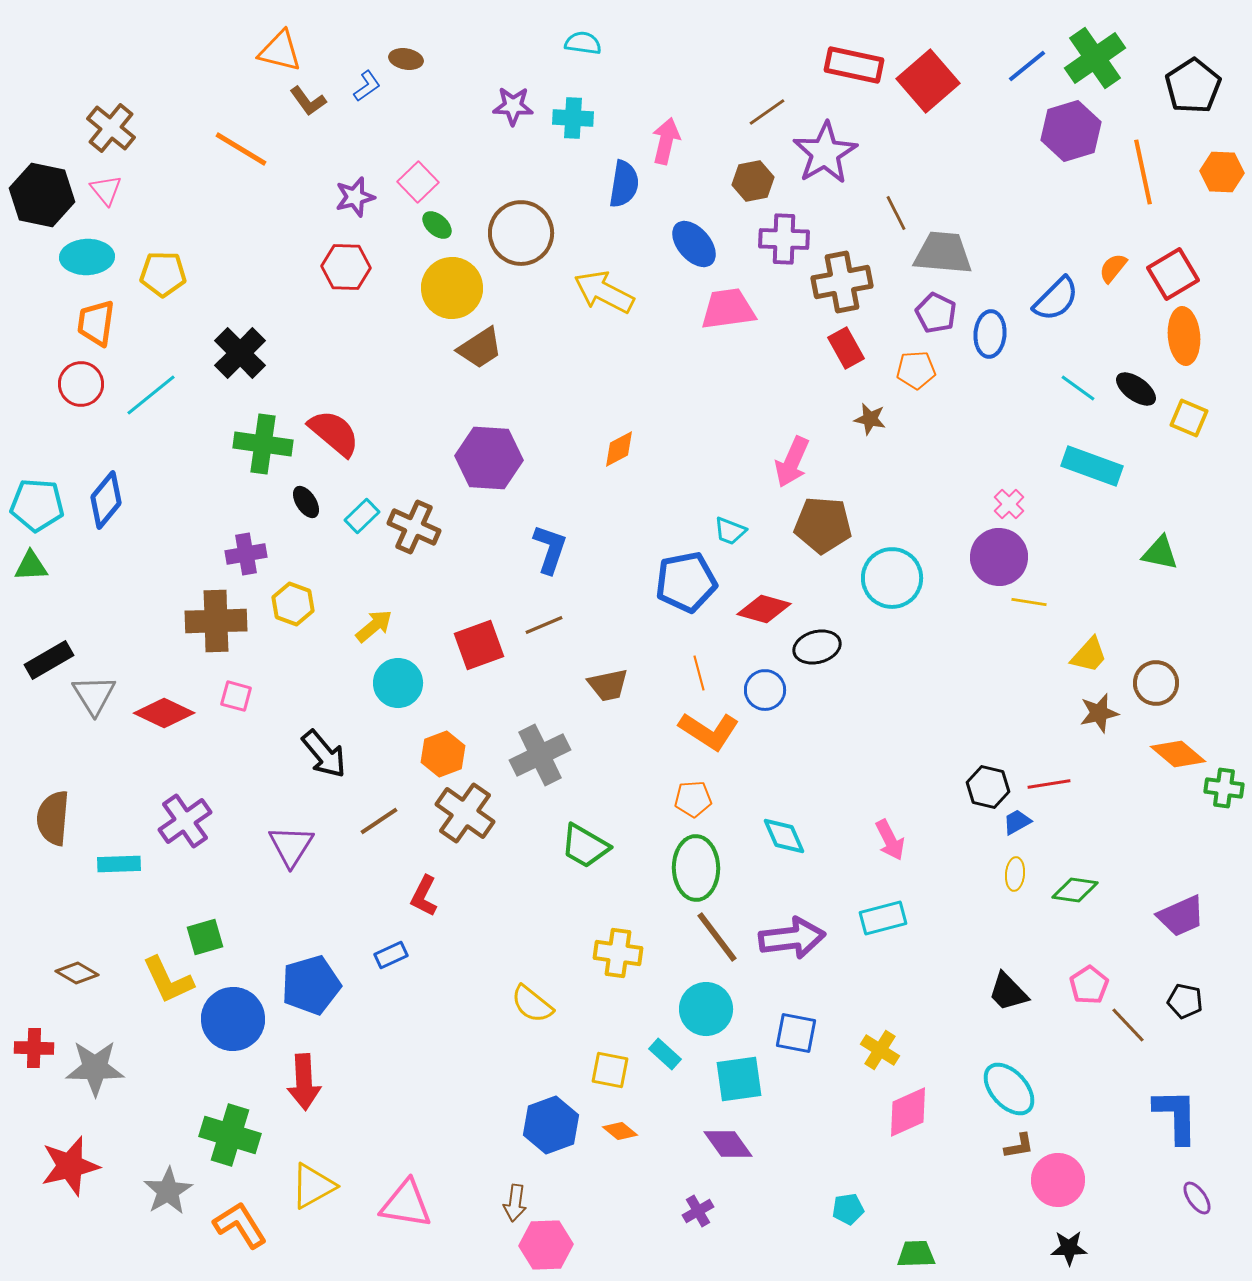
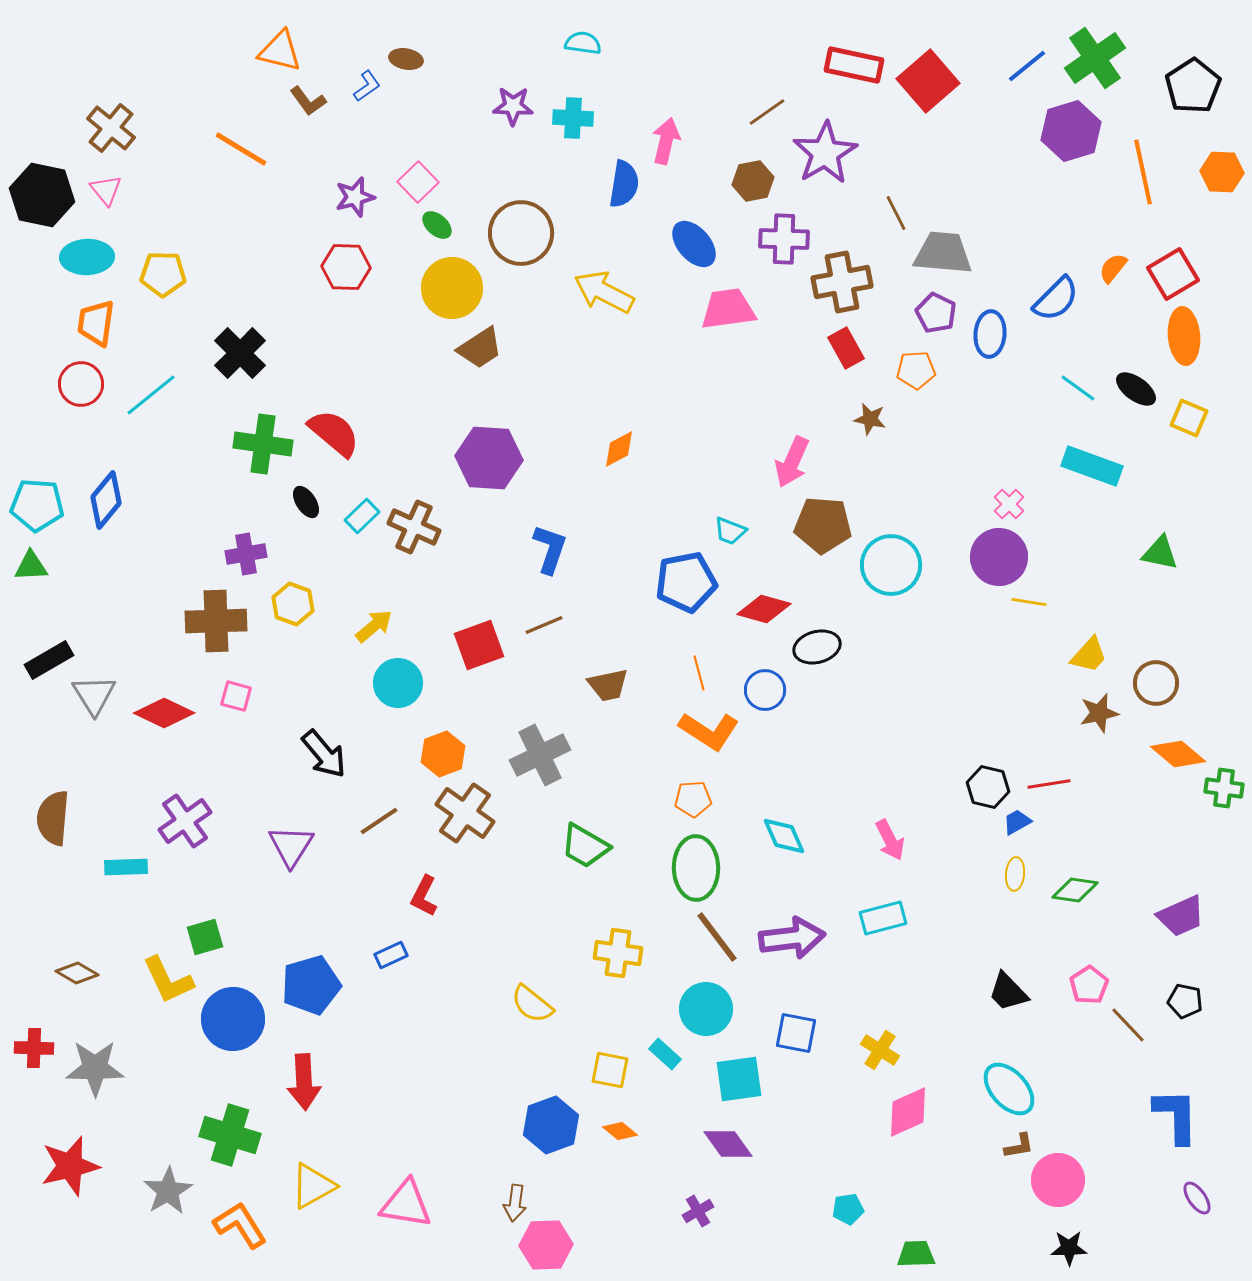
cyan circle at (892, 578): moved 1 px left, 13 px up
cyan rectangle at (119, 864): moved 7 px right, 3 px down
